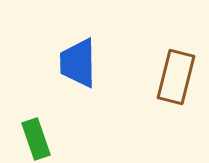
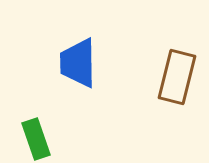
brown rectangle: moved 1 px right
